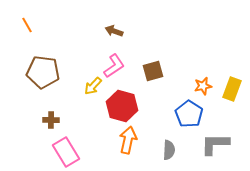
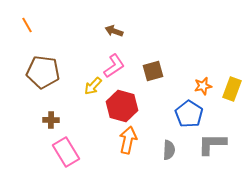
gray L-shape: moved 3 px left
